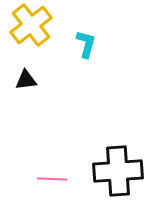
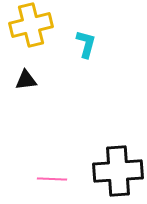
yellow cross: rotated 24 degrees clockwise
